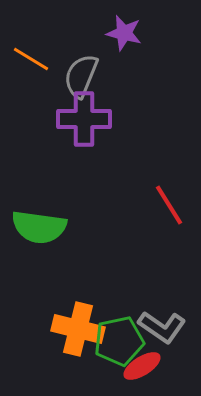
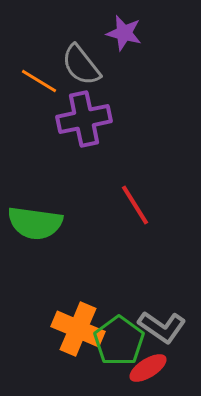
orange line: moved 8 px right, 22 px down
gray semicircle: moved 11 px up; rotated 60 degrees counterclockwise
purple cross: rotated 12 degrees counterclockwise
red line: moved 34 px left
green semicircle: moved 4 px left, 4 px up
orange cross: rotated 9 degrees clockwise
green pentagon: rotated 24 degrees counterclockwise
red ellipse: moved 6 px right, 2 px down
